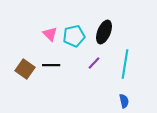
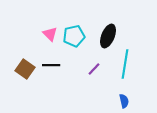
black ellipse: moved 4 px right, 4 px down
purple line: moved 6 px down
